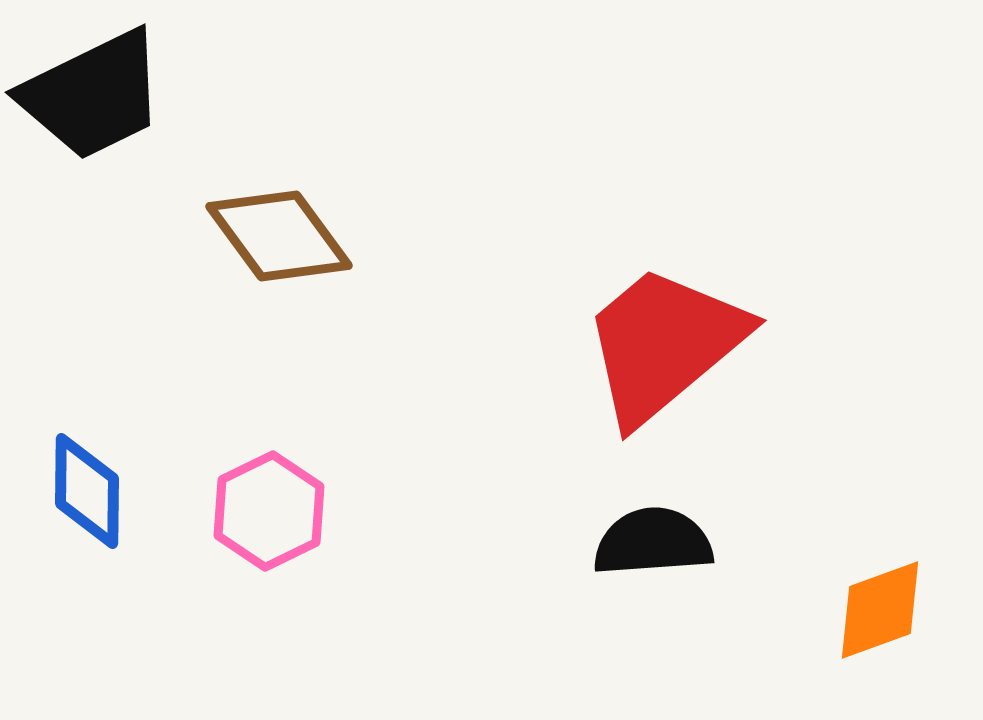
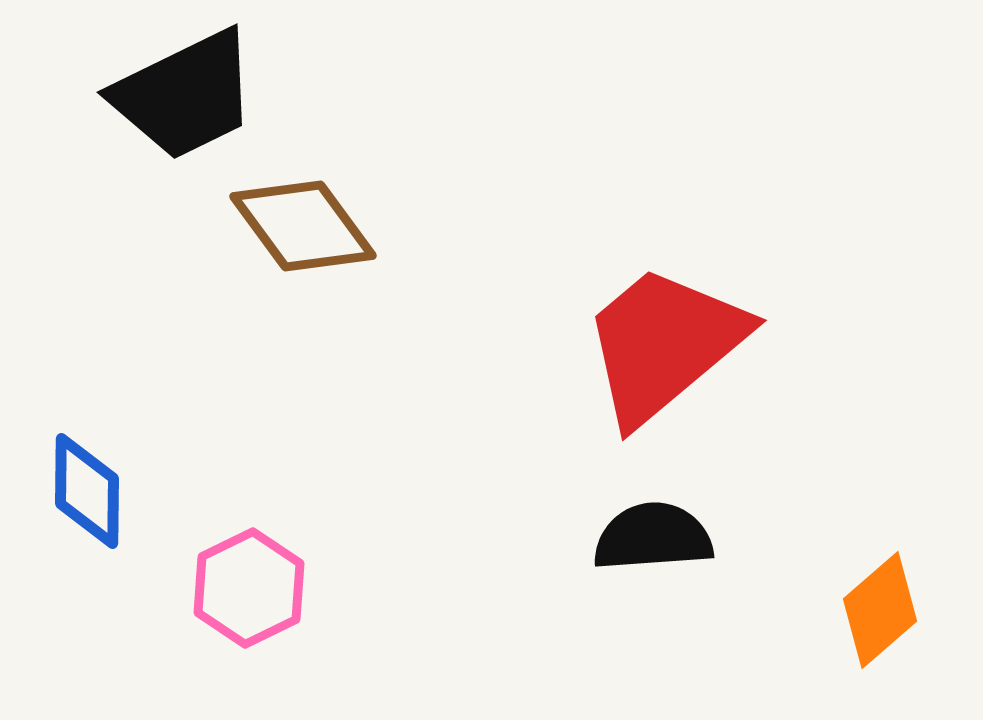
black trapezoid: moved 92 px right
brown diamond: moved 24 px right, 10 px up
pink hexagon: moved 20 px left, 77 px down
black semicircle: moved 5 px up
orange diamond: rotated 21 degrees counterclockwise
